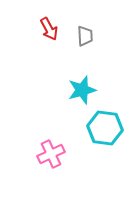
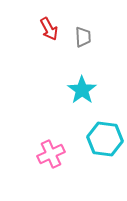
gray trapezoid: moved 2 px left, 1 px down
cyan star: rotated 20 degrees counterclockwise
cyan hexagon: moved 11 px down
